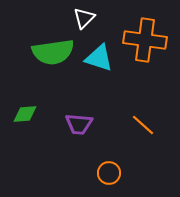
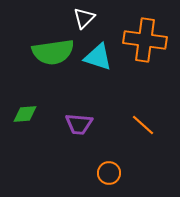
cyan triangle: moved 1 px left, 1 px up
